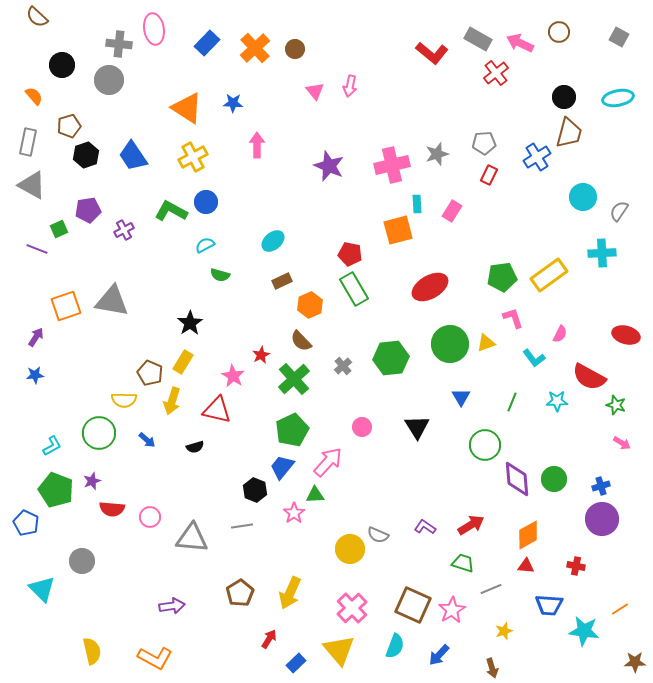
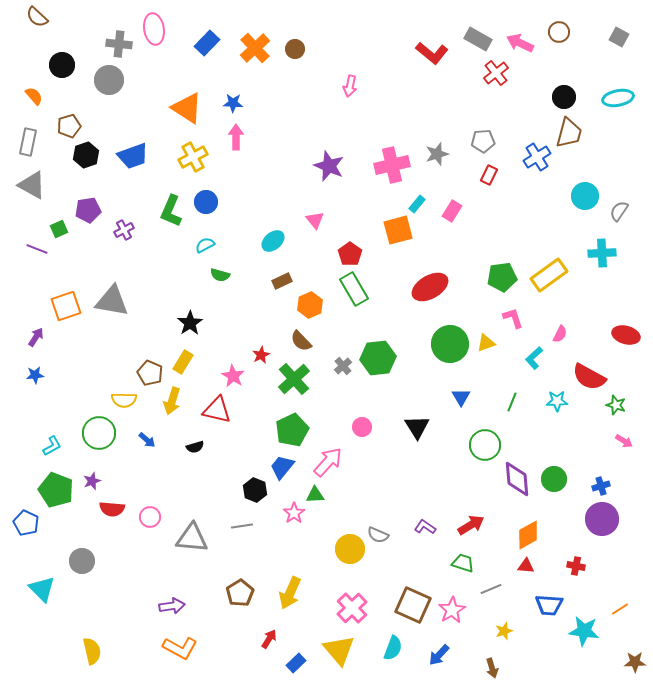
pink triangle at (315, 91): moved 129 px down
gray pentagon at (484, 143): moved 1 px left, 2 px up
pink arrow at (257, 145): moved 21 px left, 8 px up
blue trapezoid at (133, 156): rotated 76 degrees counterclockwise
cyan circle at (583, 197): moved 2 px right, 1 px up
cyan rectangle at (417, 204): rotated 42 degrees clockwise
green L-shape at (171, 211): rotated 96 degrees counterclockwise
red pentagon at (350, 254): rotated 25 degrees clockwise
green hexagon at (391, 358): moved 13 px left
cyan L-shape at (534, 358): rotated 85 degrees clockwise
pink arrow at (622, 443): moved 2 px right, 2 px up
cyan semicircle at (395, 646): moved 2 px left, 2 px down
orange L-shape at (155, 658): moved 25 px right, 10 px up
